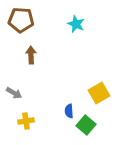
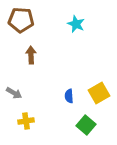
blue semicircle: moved 15 px up
